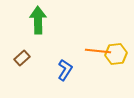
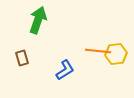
green arrow: rotated 20 degrees clockwise
brown rectangle: rotated 63 degrees counterclockwise
blue L-shape: rotated 25 degrees clockwise
